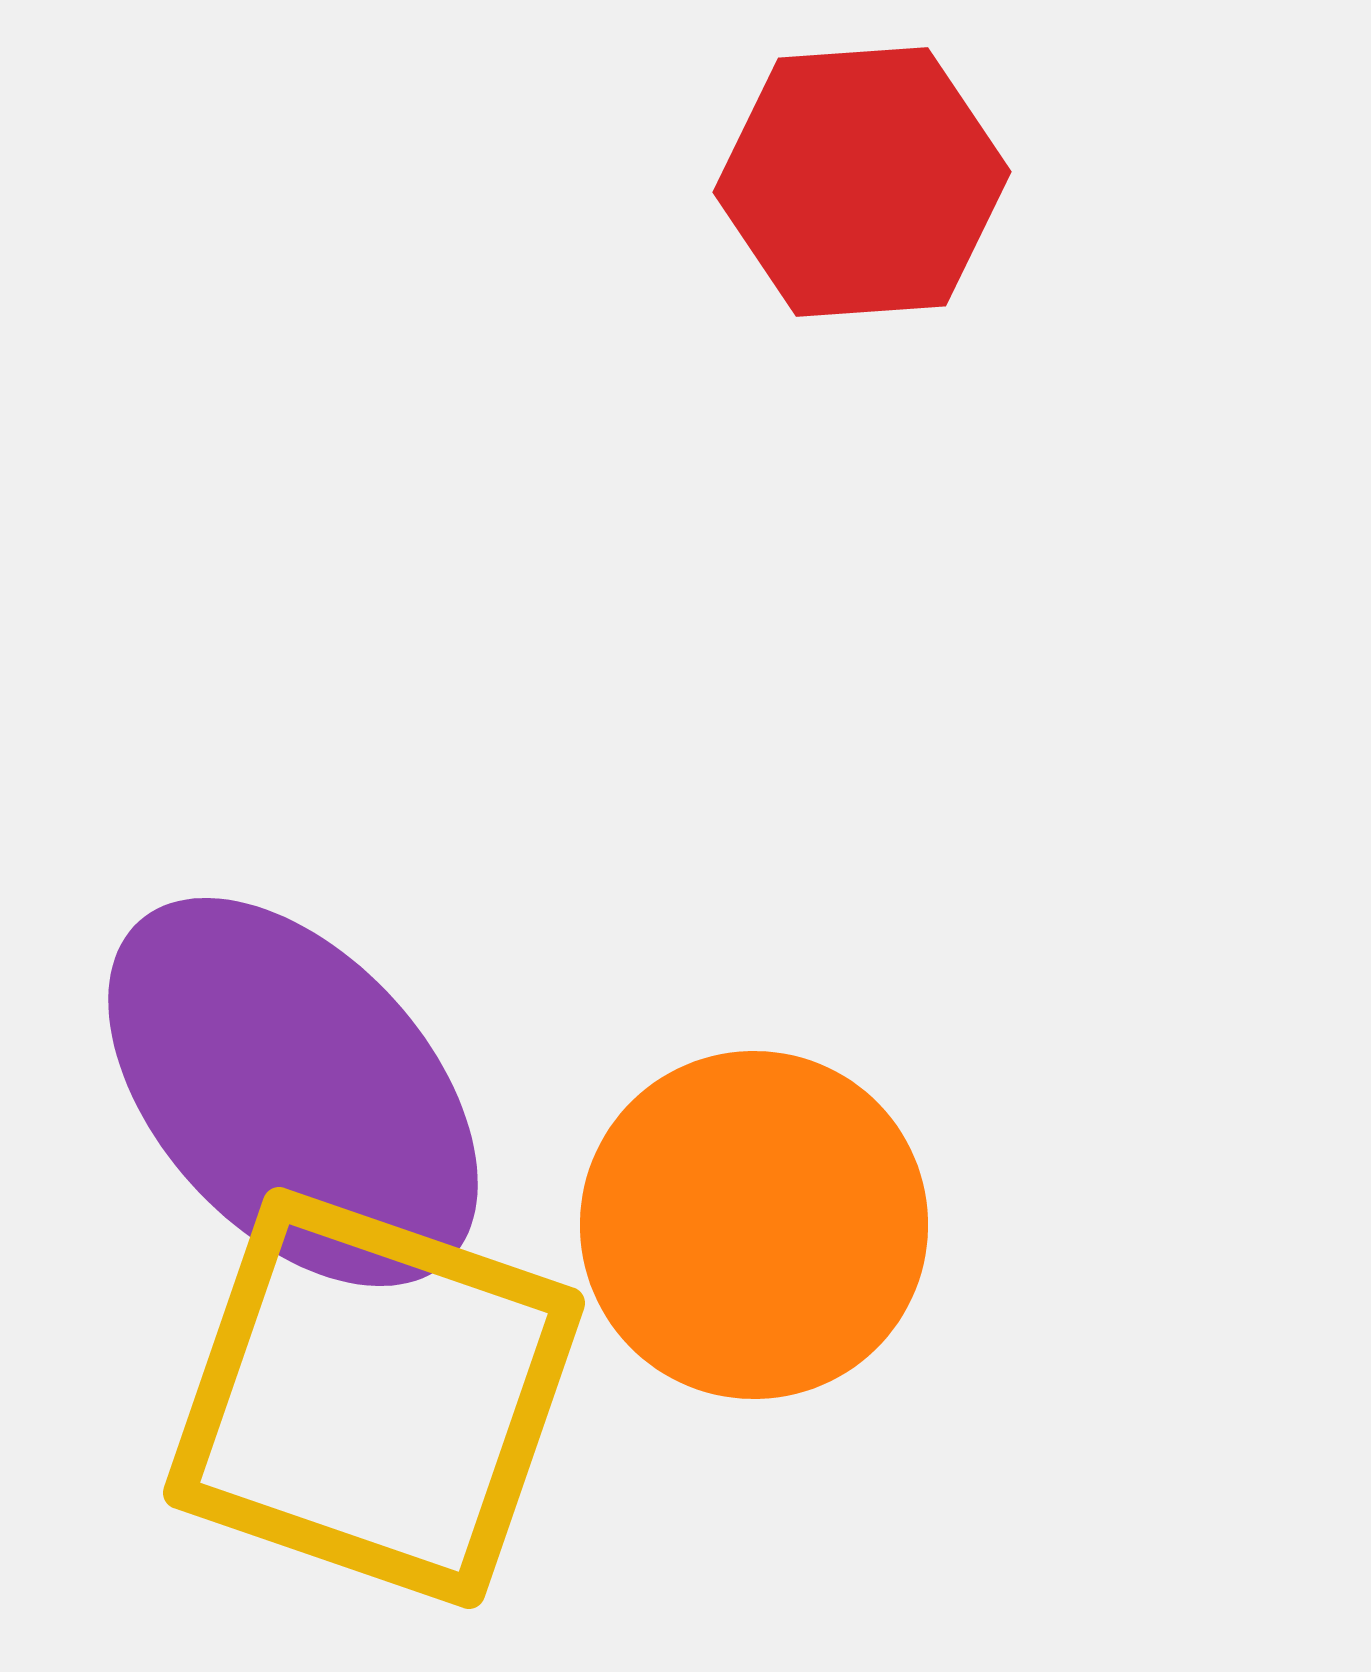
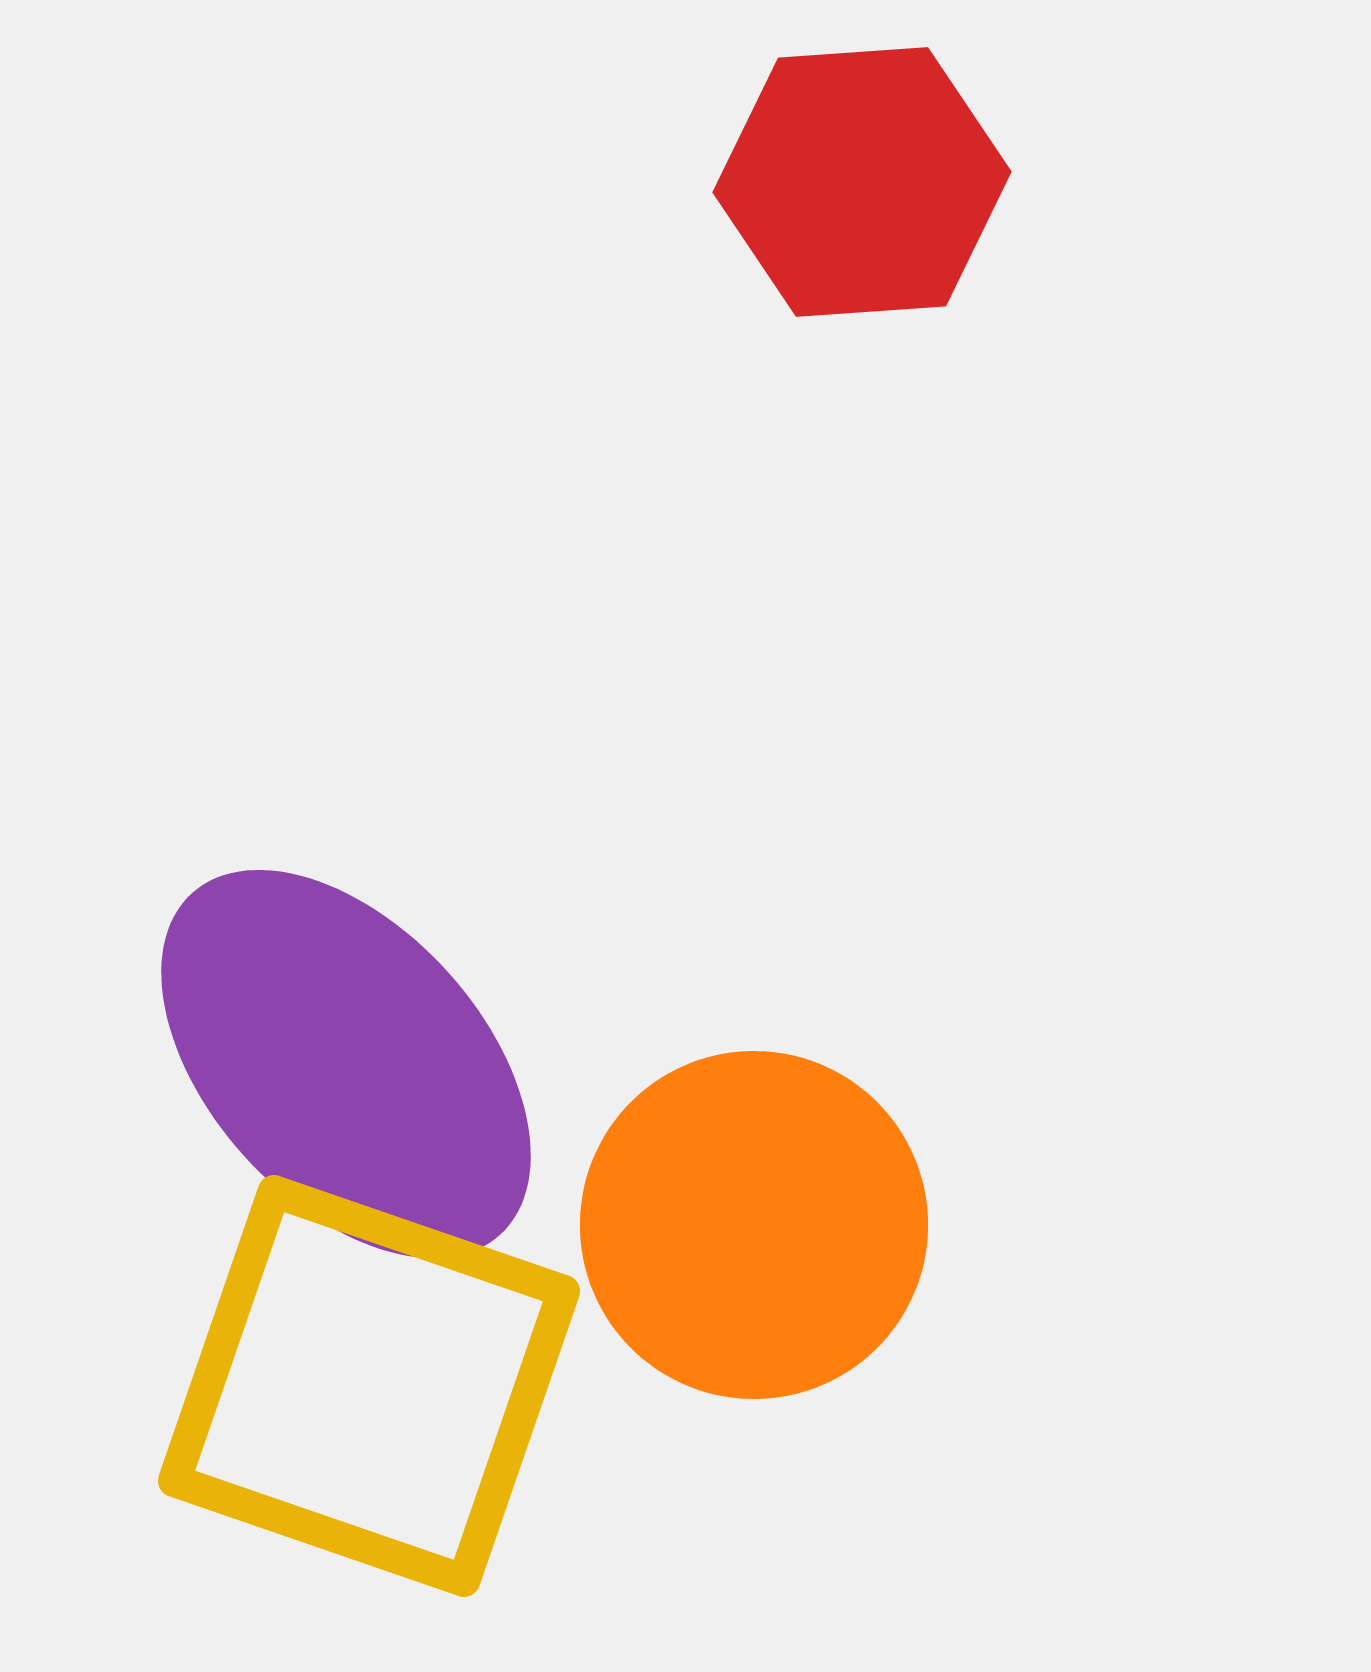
purple ellipse: moved 53 px right, 28 px up
yellow square: moved 5 px left, 12 px up
